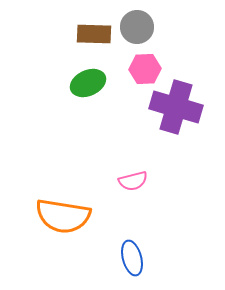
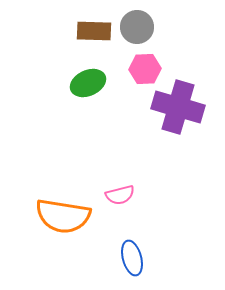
brown rectangle: moved 3 px up
purple cross: moved 2 px right
pink semicircle: moved 13 px left, 14 px down
